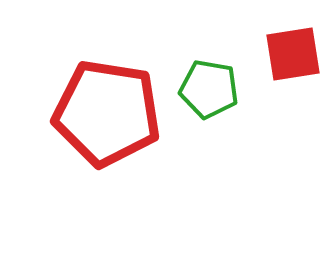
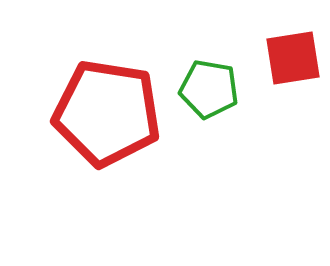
red square: moved 4 px down
